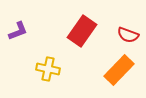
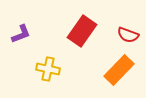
purple L-shape: moved 3 px right, 3 px down
